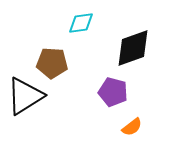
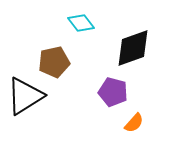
cyan diamond: rotated 60 degrees clockwise
brown pentagon: moved 2 px right, 1 px up; rotated 16 degrees counterclockwise
orange semicircle: moved 2 px right, 4 px up; rotated 10 degrees counterclockwise
